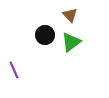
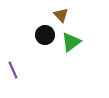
brown triangle: moved 9 px left
purple line: moved 1 px left
